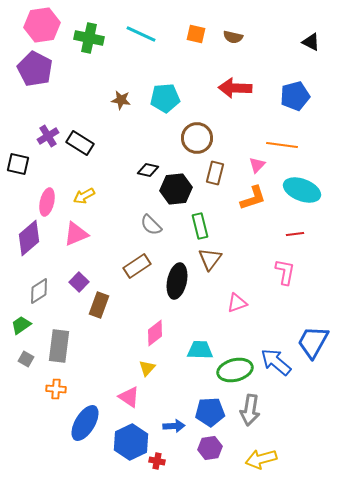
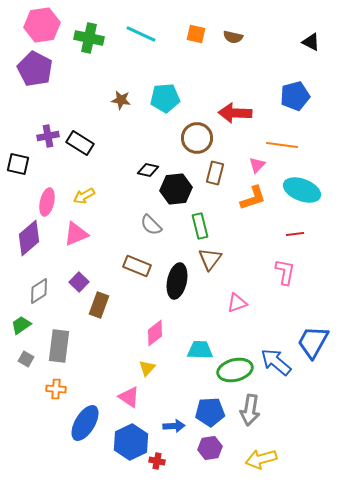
red arrow at (235, 88): moved 25 px down
purple cross at (48, 136): rotated 20 degrees clockwise
brown rectangle at (137, 266): rotated 56 degrees clockwise
